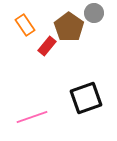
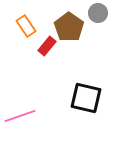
gray circle: moved 4 px right
orange rectangle: moved 1 px right, 1 px down
black square: rotated 32 degrees clockwise
pink line: moved 12 px left, 1 px up
